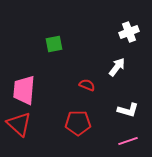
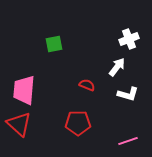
white cross: moved 7 px down
white L-shape: moved 16 px up
